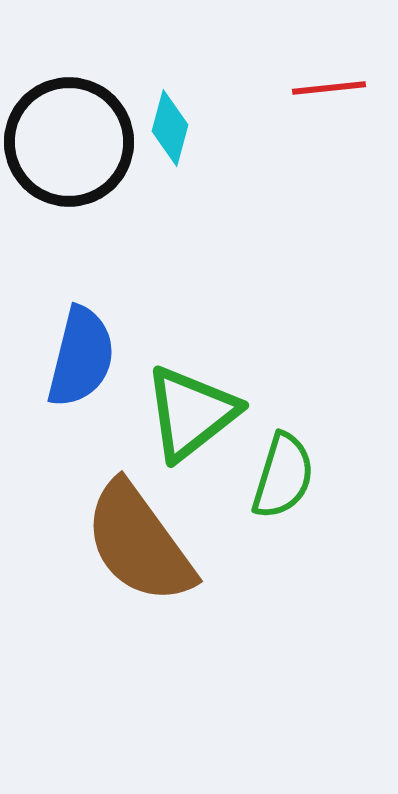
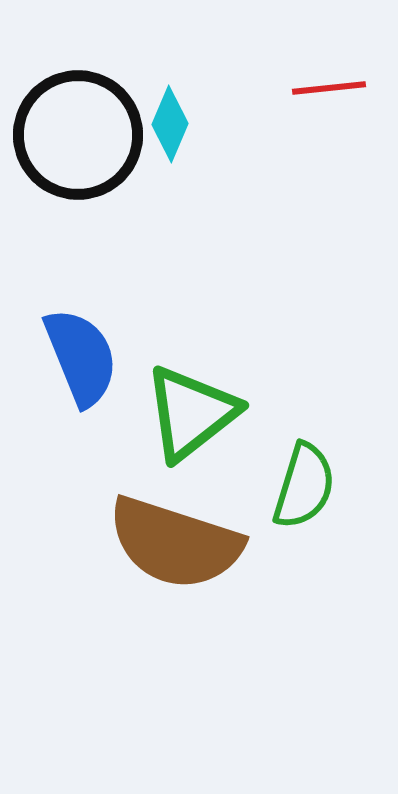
cyan diamond: moved 4 px up; rotated 8 degrees clockwise
black circle: moved 9 px right, 7 px up
blue semicircle: rotated 36 degrees counterclockwise
green semicircle: moved 21 px right, 10 px down
brown semicircle: moved 36 px right; rotated 36 degrees counterclockwise
